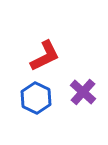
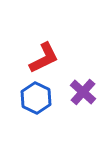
red L-shape: moved 1 px left, 2 px down
